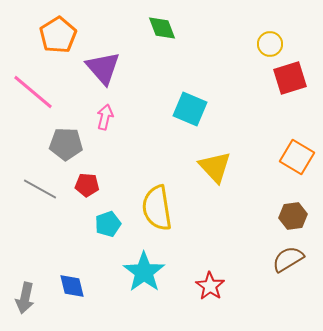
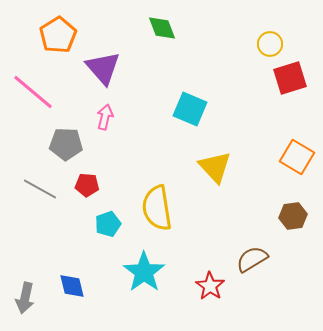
brown semicircle: moved 36 px left
